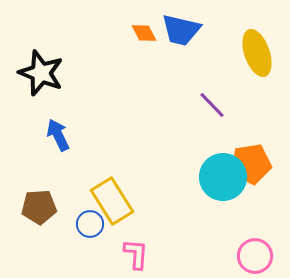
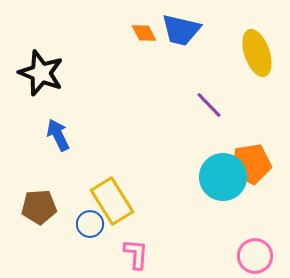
purple line: moved 3 px left
